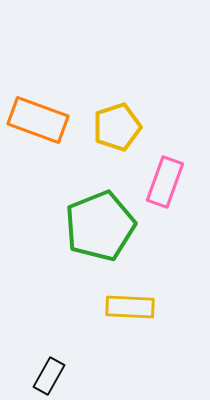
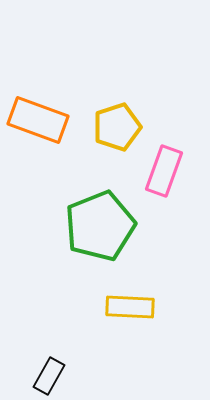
pink rectangle: moved 1 px left, 11 px up
